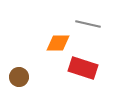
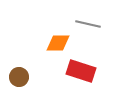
red rectangle: moved 2 px left, 3 px down
